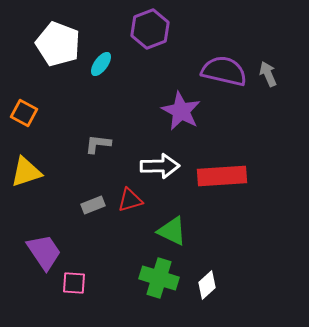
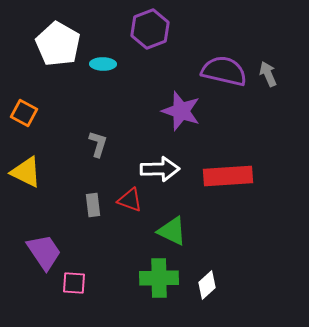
white pentagon: rotated 9 degrees clockwise
cyan ellipse: moved 2 px right; rotated 55 degrees clockwise
purple star: rotated 9 degrees counterclockwise
gray L-shape: rotated 100 degrees clockwise
white arrow: moved 3 px down
yellow triangle: rotated 44 degrees clockwise
red rectangle: moved 6 px right
red triangle: rotated 36 degrees clockwise
gray rectangle: rotated 75 degrees counterclockwise
green cross: rotated 18 degrees counterclockwise
